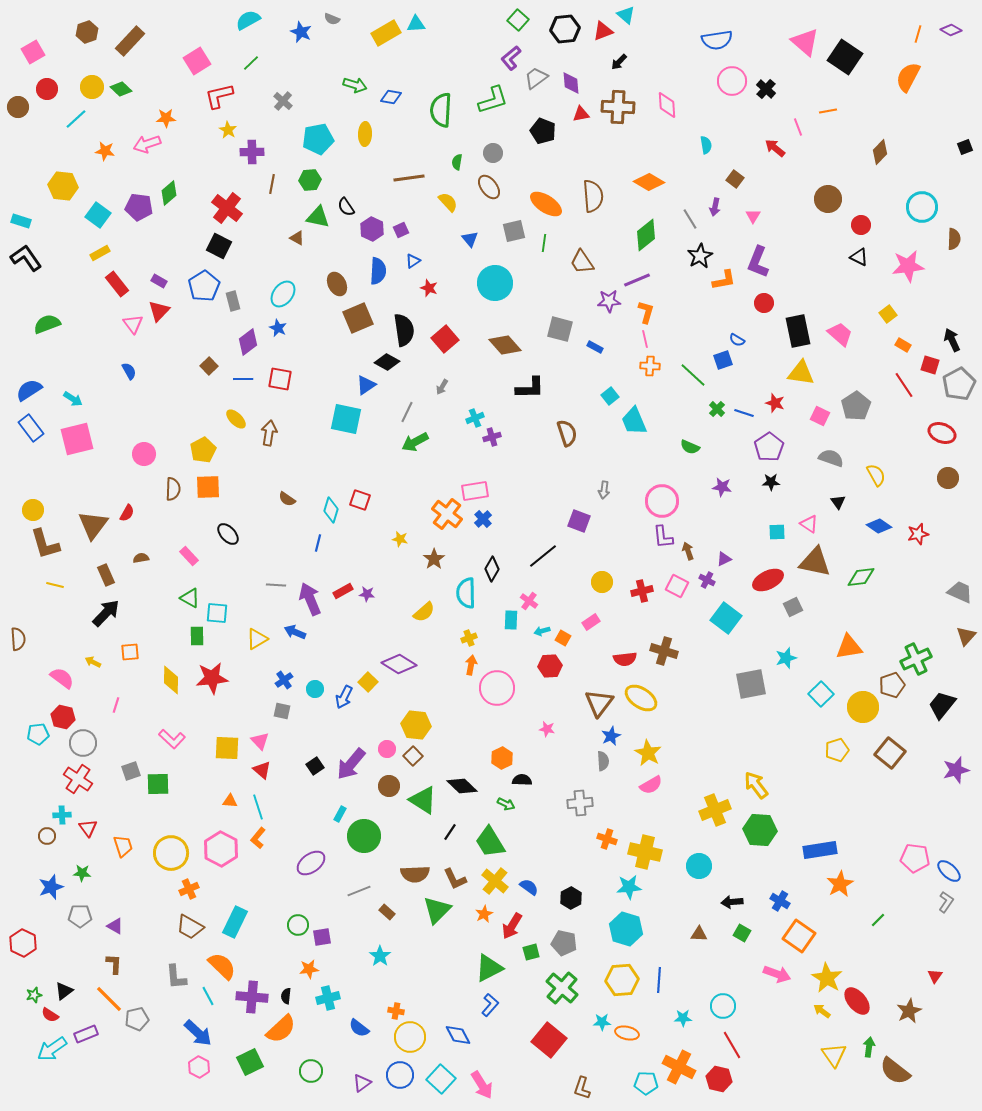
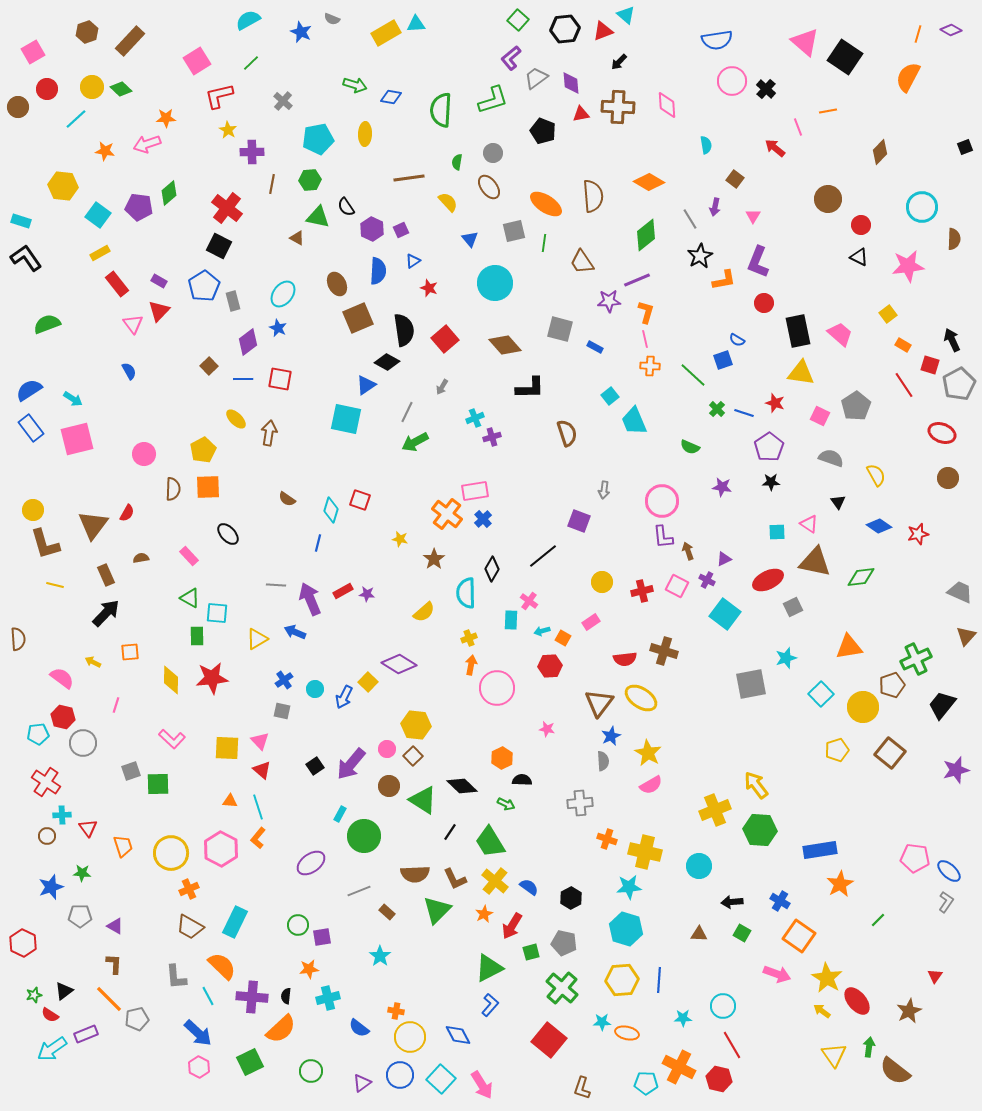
cyan square at (726, 618): moved 1 px left, 4 px up
red cross at (78, 779): moved 32 px left, 3 px down
